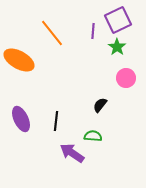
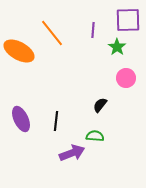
purple square: moved 10 px right; rotated 24 degrees clockwise
purple line: moved 1 px up
orange ellipse: moved 9 px up
green semicircle: moved 2 px right
purple arrow: rotated 125 degrees clockwise
